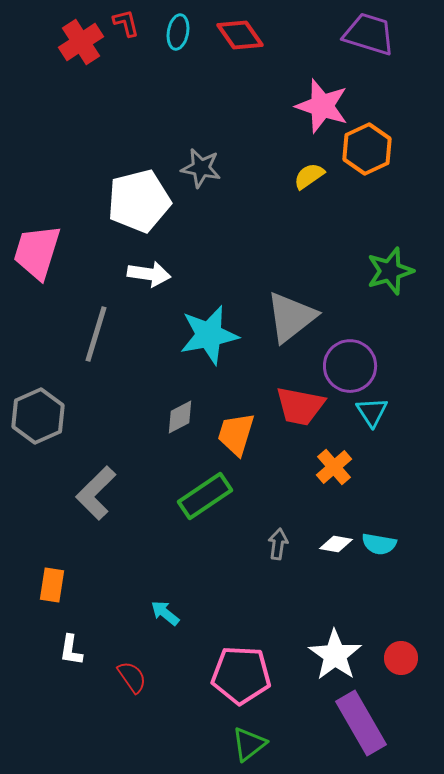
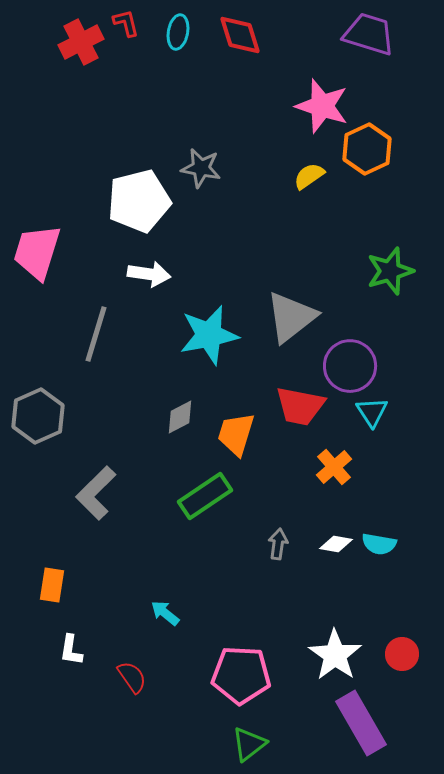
red diamond: rotated 18 degrees clockwise
red cross: rotated 6 degrees clockwise
red circle: moved 1 px right, 4 px up
